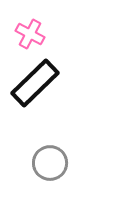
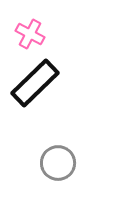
gray circle: moved 8 px right
